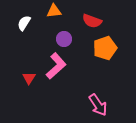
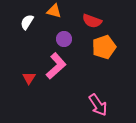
orange triangle: rotated 21 degrees clockwise
white semicircle: moved 3 px right, 1 px up
orange pentagon: moved 1 px left, 1 px up
